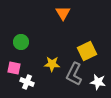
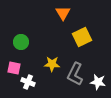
yellow square: moved 5 px left, 14 px up
gray L-shape: moved 1 px right
white cross: moved 1 px right
